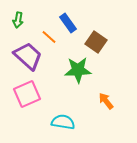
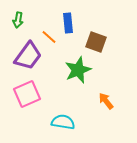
blue rectangle: rotated 30 degrees clockwise
brown square: rotated 15 degrees counterclockwise
purple trapezoid: rotated 84 degrees clockwise
green star: rotated 20 degrees counterclockwise
